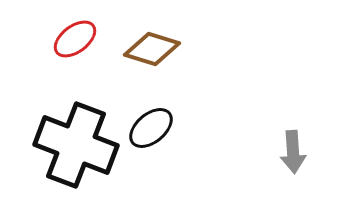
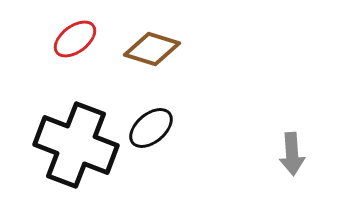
gray arrow: moved 1 px left, 2 px down
